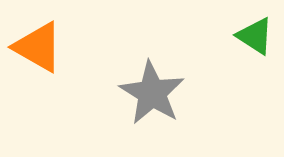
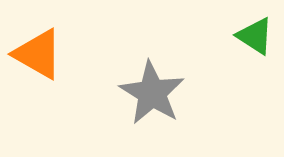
orange triangle: moved 7 px down
